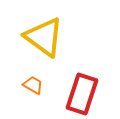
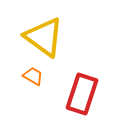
orange trapezoid: moved 9 px up
